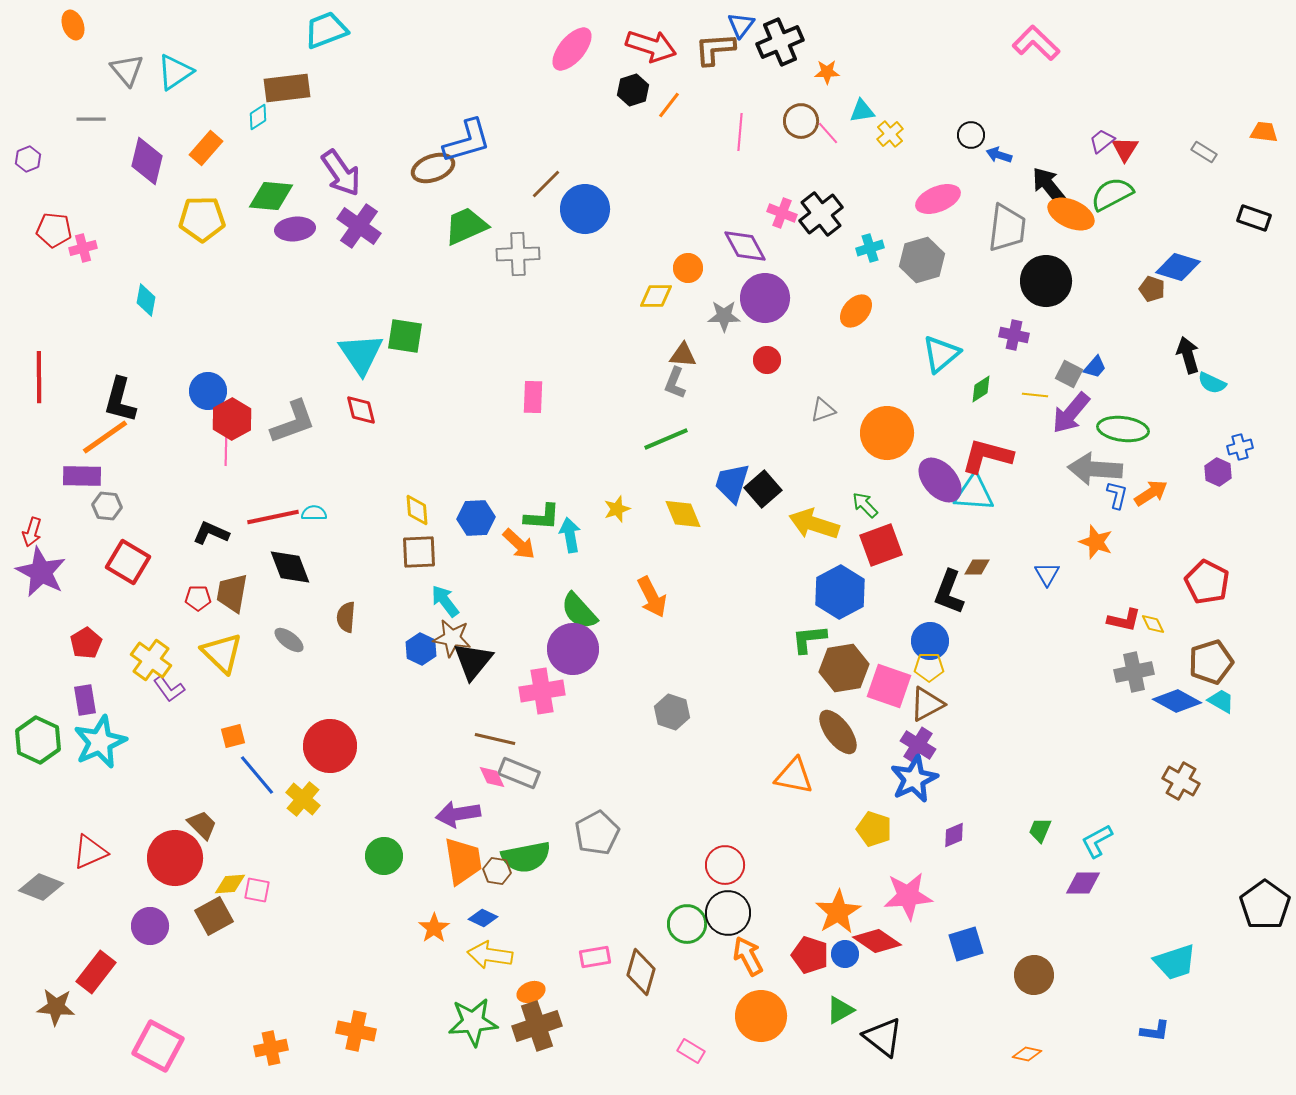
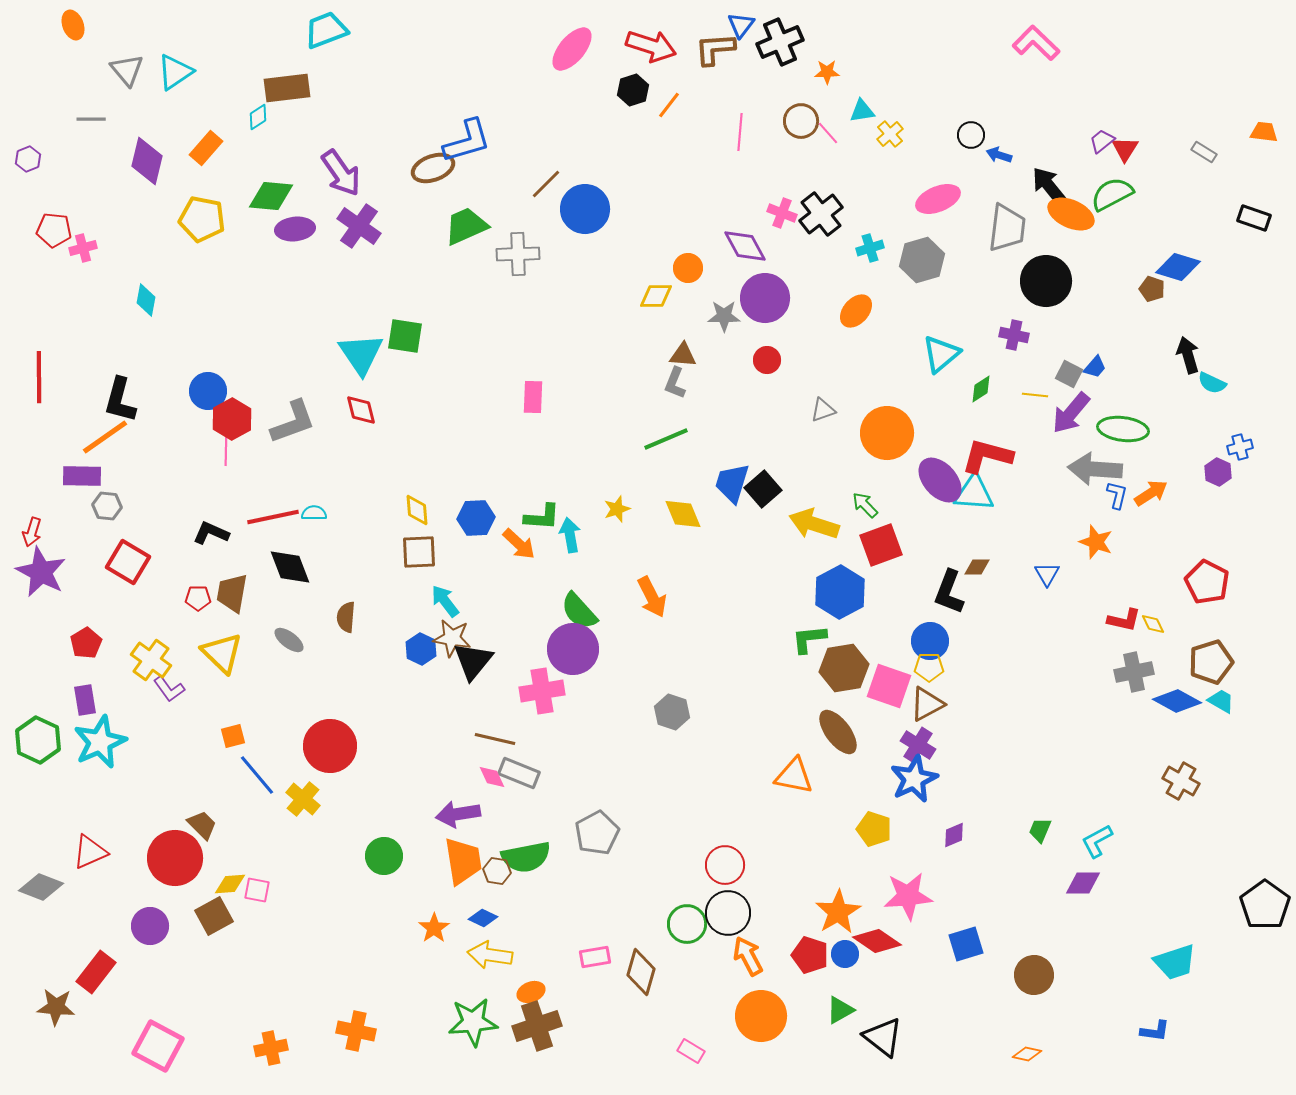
yellow pentagon at (202, 219): rotated 12 degrees clockwise
